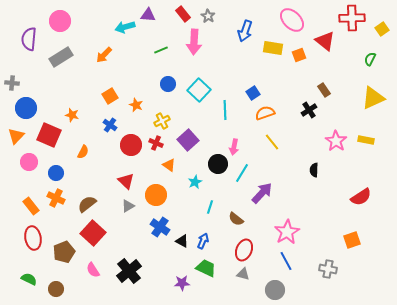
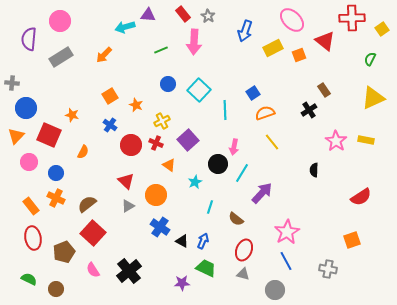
yellow rectangle at (273, 48): rotated 36 degrees counterclockwise
